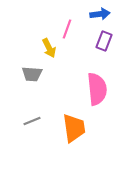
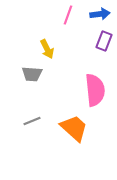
pink line: moved 1 px right, 14 px up
yellow arrow: moved 2 px left, 1 px down
pink semicircle: moved 2 px left, 1 px down
orange trapezoid: rotated 40 degrees counterclockwise
